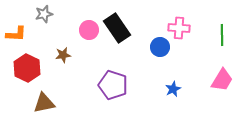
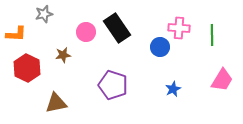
pink circle: moved 3 px left, 2 px down
green line: moved 10 px left
brown triangle: moved 12 px right
